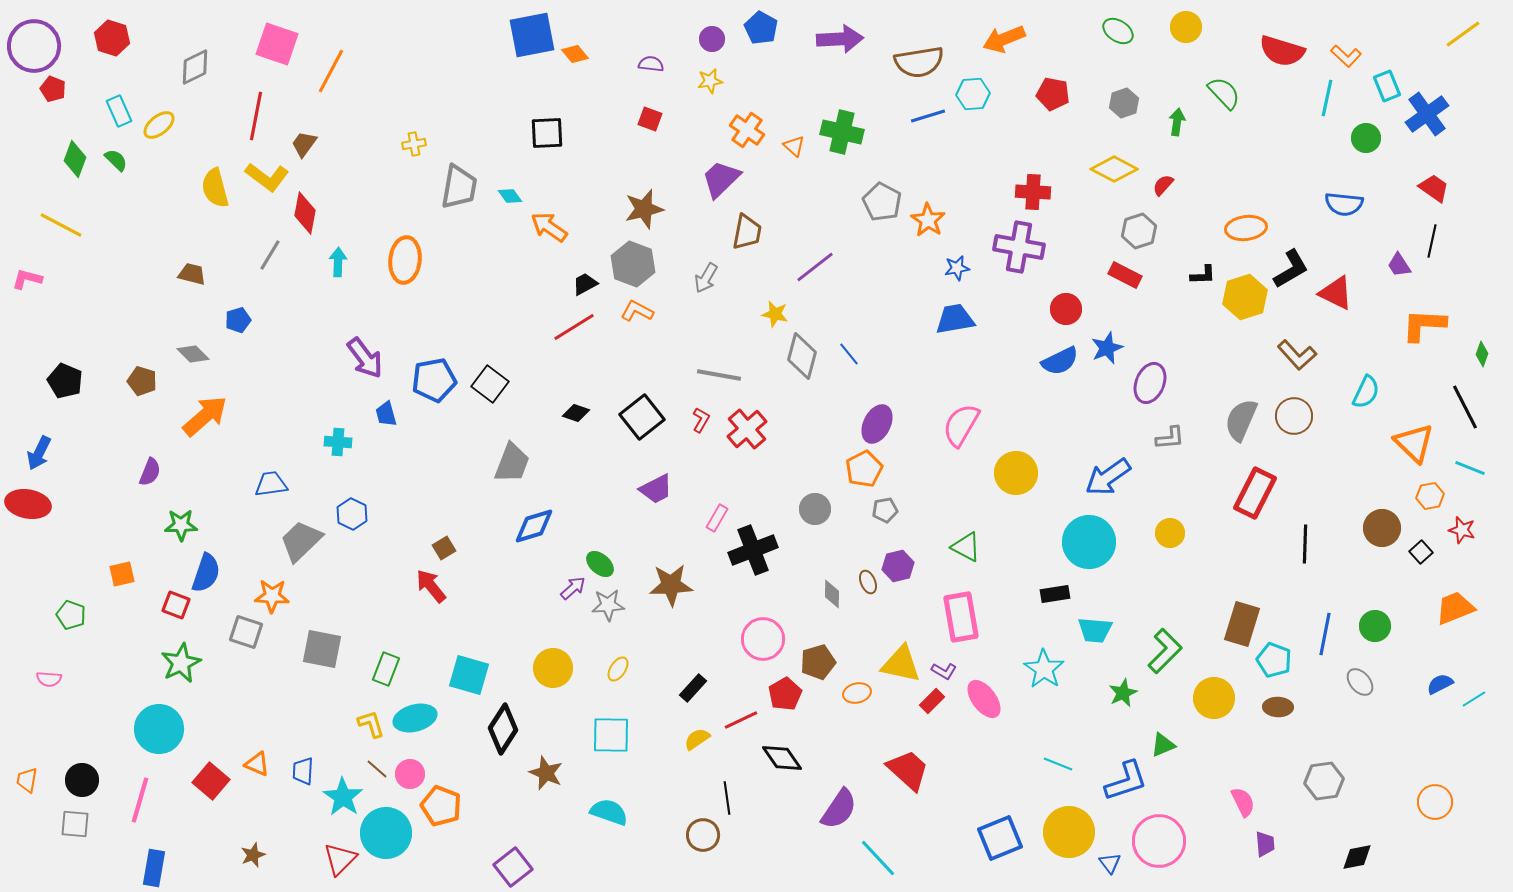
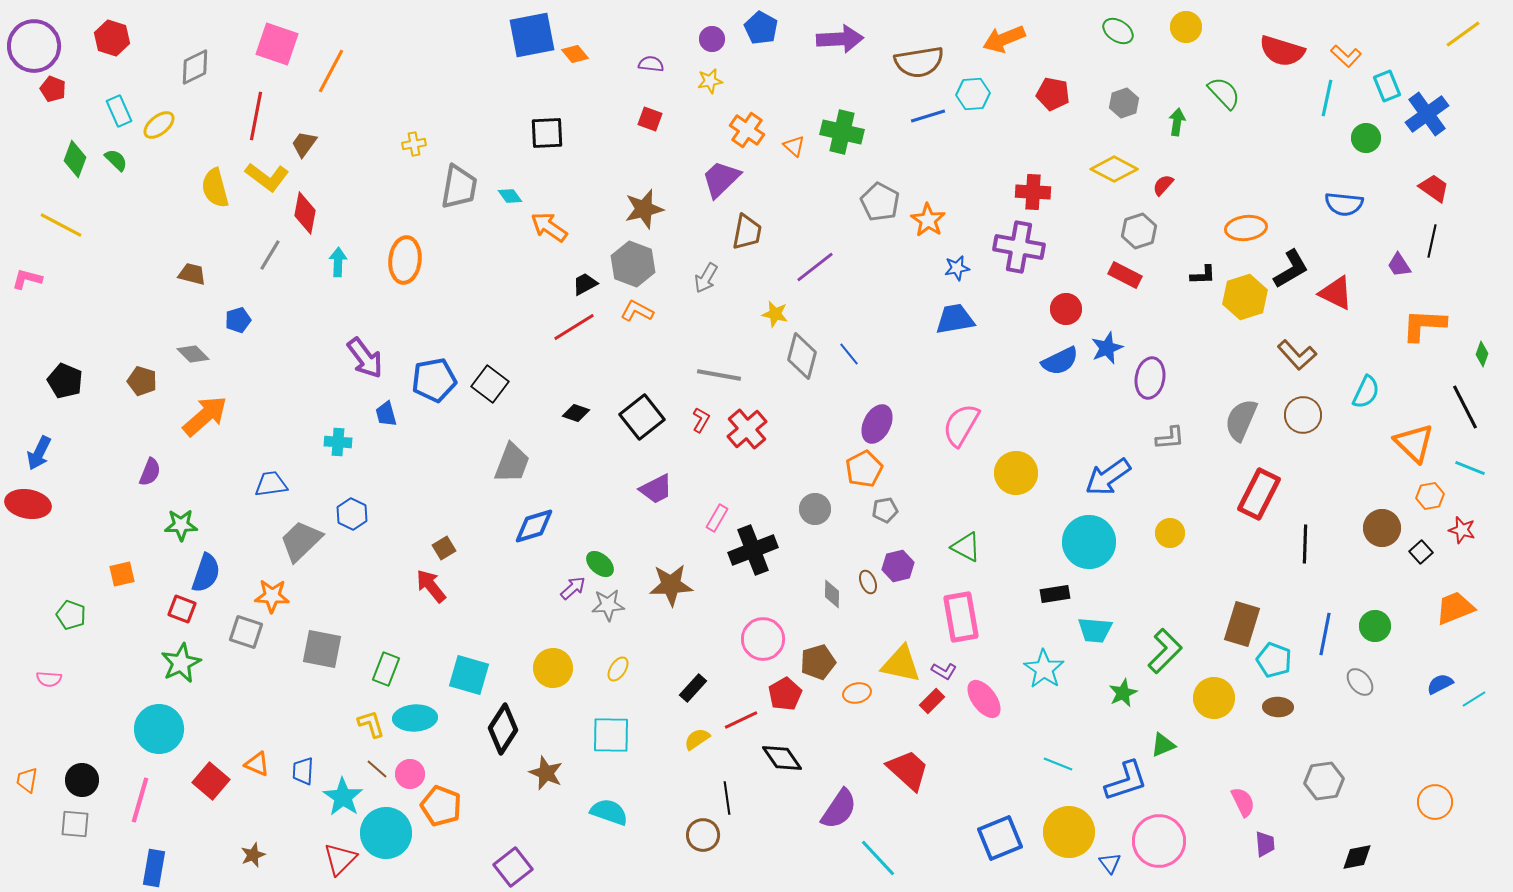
gray pentagon at (882, 202): moved 2 px left
purple ellipse at (1150, 383): moved 5 px up; rotated 12 degrees counterclockwise
brown circle at (1294, 416): moved 9 px right, 1 px up
red rectangle at (1255, 493): moved 4 px right, 1 px down
red square at (176, 605): moved 6 px right, 4 px down
cyan ellipse at (415, 718): rotated 12 degrees clockwise
